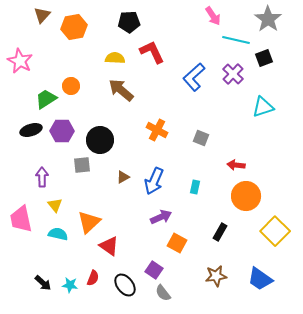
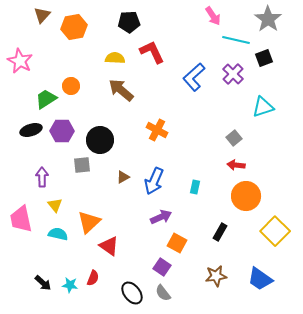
gray square at (201, 138): moved 33 px right; rotated 28 degrees clockwise
purple square at (154, 270): moved 8 px right, 3 px up
black ellipse at (125, 285): moved 7 px right, 8 px down
